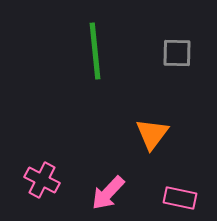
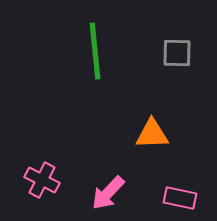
orange triangle: rotated 51 degrees clockwise
